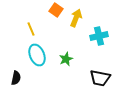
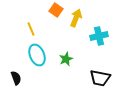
black semicircle: rotated 32 degrees counterclockwise
